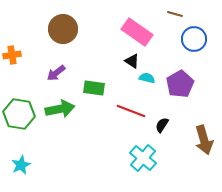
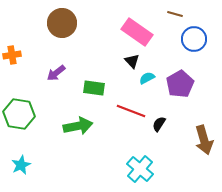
brown circle: moved 1 px left, 6 px up
black triangle: rotated 14 degrees clockwise
cyan semicircle: rotated 42 degrees counterclockwise
green arrow: moved 18 px right, 17 px down
black semicircle: moved 3 px left, 1 px up
cyan cross: moved 3 px left, 11 px down
